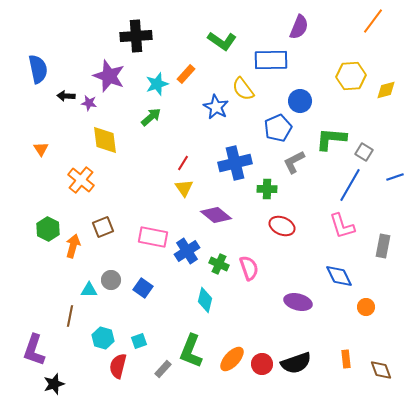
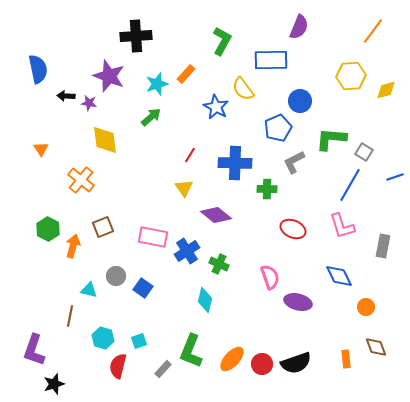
orange line at (373, 21): moved 10 px down
green L-shape at (222, 41): rotated 96 degrees counterclockwise
red line at (183, 163): moved 7 px right, 8 px up
blue cross at (235, 163): rotated 16 degrees clockwise
red ellipse at (282, 226): moved 11 px right, 3 px down
pink semicircle at (249, 268): moved 21 px right, 9 px down
gray circle at (111, 280): moved 5 px right, 4 px up
cyan triangle at (89, 290): rotated 12 degrees clockwise
brown diamond at (381, 370): moved 5 px left, 23 px up
